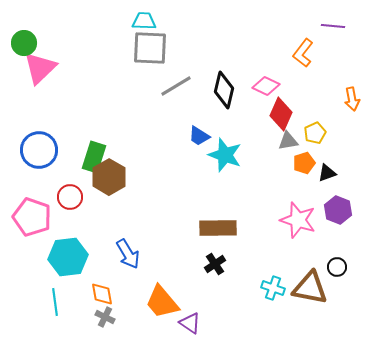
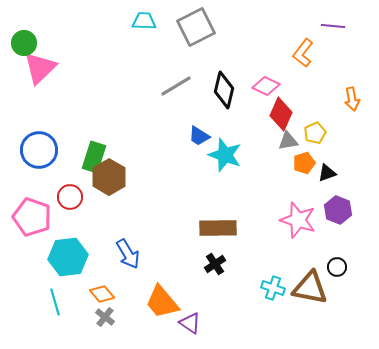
gray square: moved 46 px right, 21 px up; rotated 30 degrees counterclockwise
orange diamond: rotated 30 degrees counterclockwise
cyan line: rotated 8 degrees counterclockwise
gray cross: rotated 12 degrees clockwise
